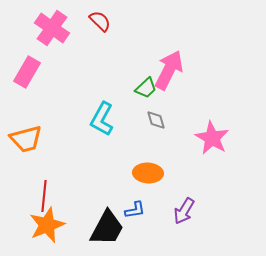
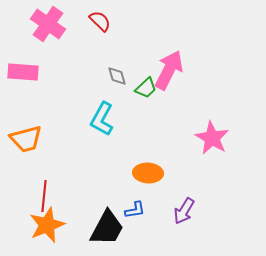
pink cross: moved 4 px left, 4 px up
pink rectangle: moved 4 px left; rotated 64 degrees clockwise
gray diamond: moved 39 px left, 44 px up
